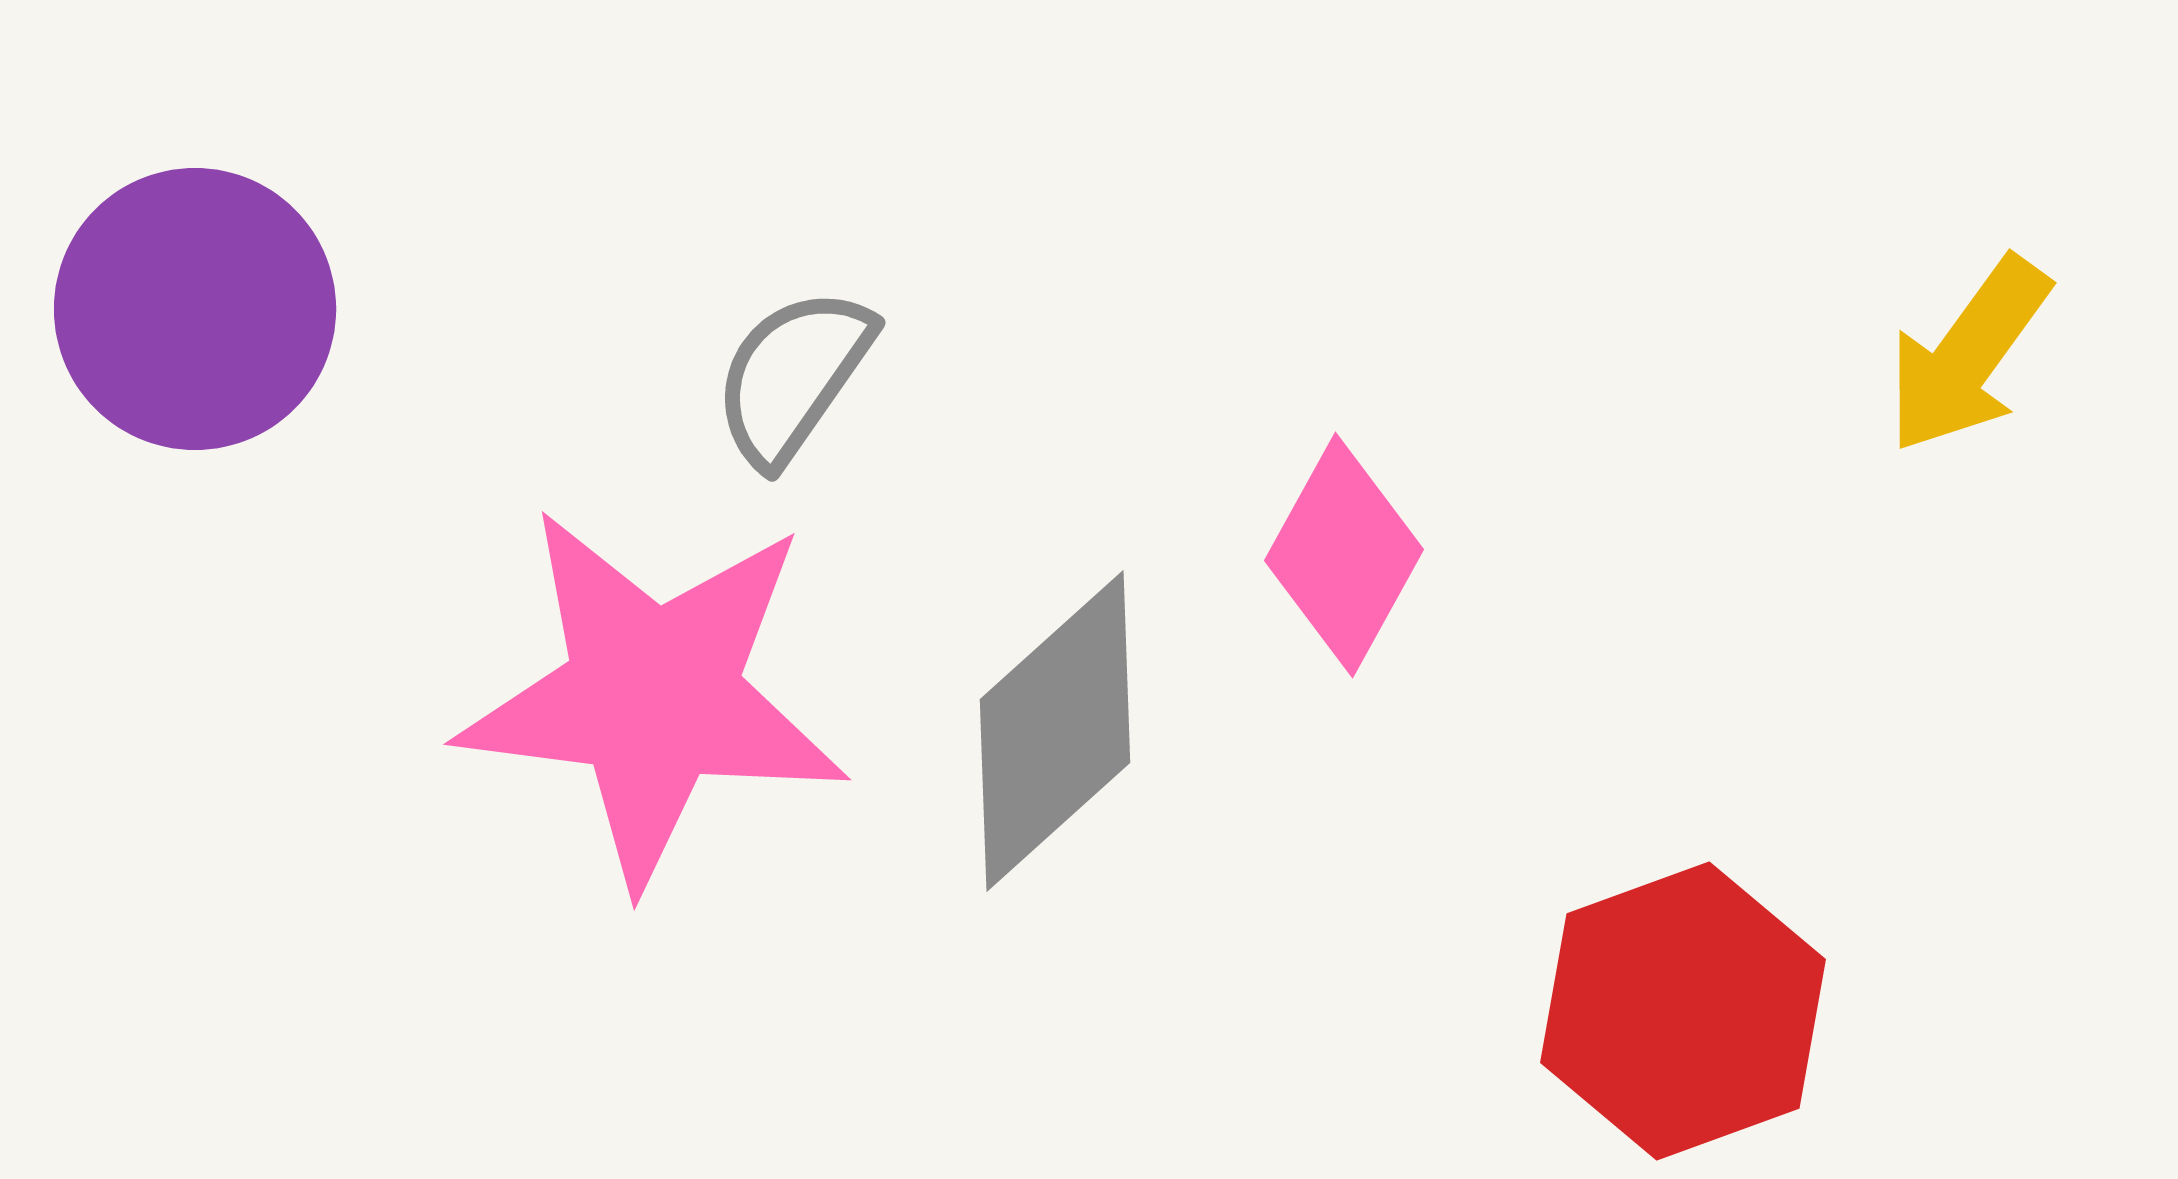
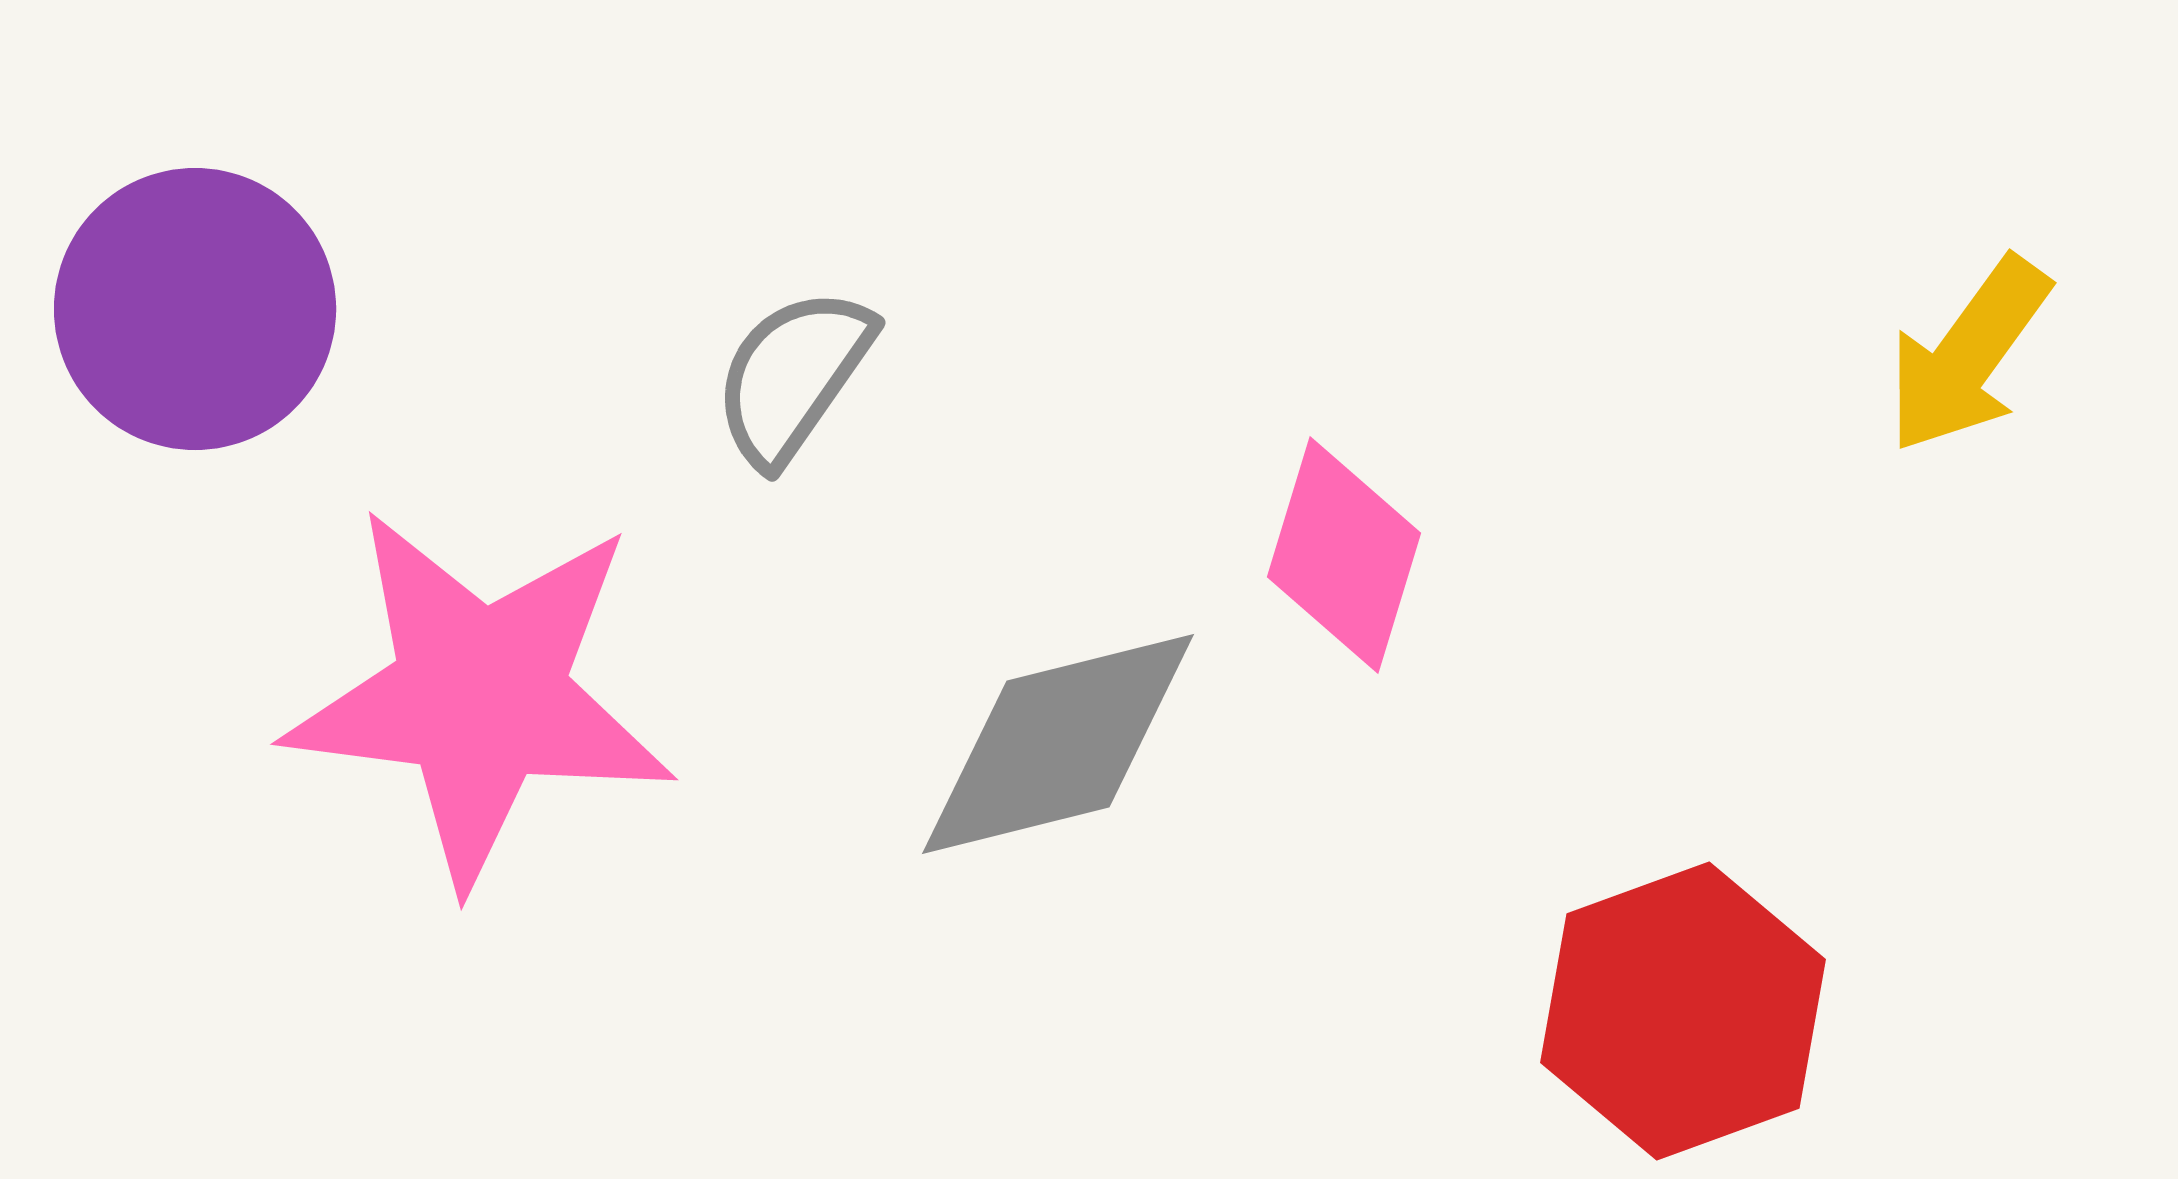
pink diamond: rotated 12 degrees counterclockwise
pink star: moved 173 px left
gray diamond: moved 3 px right, 13 px down; rotated 28 degrees clockwise
